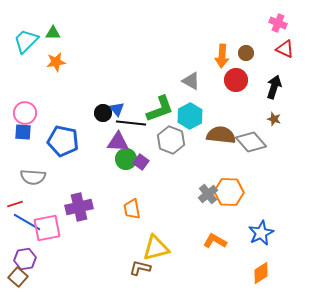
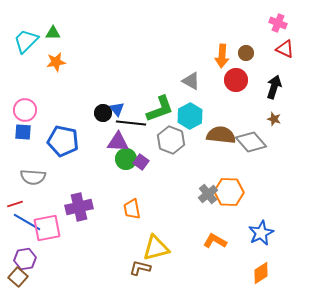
pink circle: moved 3 px up
